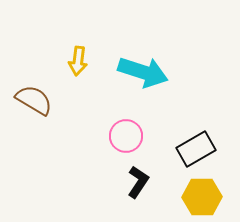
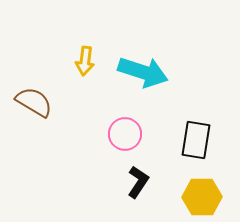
yellow arrow: moved 7 px right
brown semicircle: moved 2 px down
pink circle: moved 1 px left, 2 px up
black rectangle: moved 9 px up; rotated 51 degrees counterclockwise
